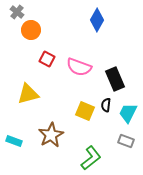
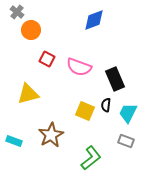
blue diamond: moved 3 px left; rotated 40 degrees clockwise
